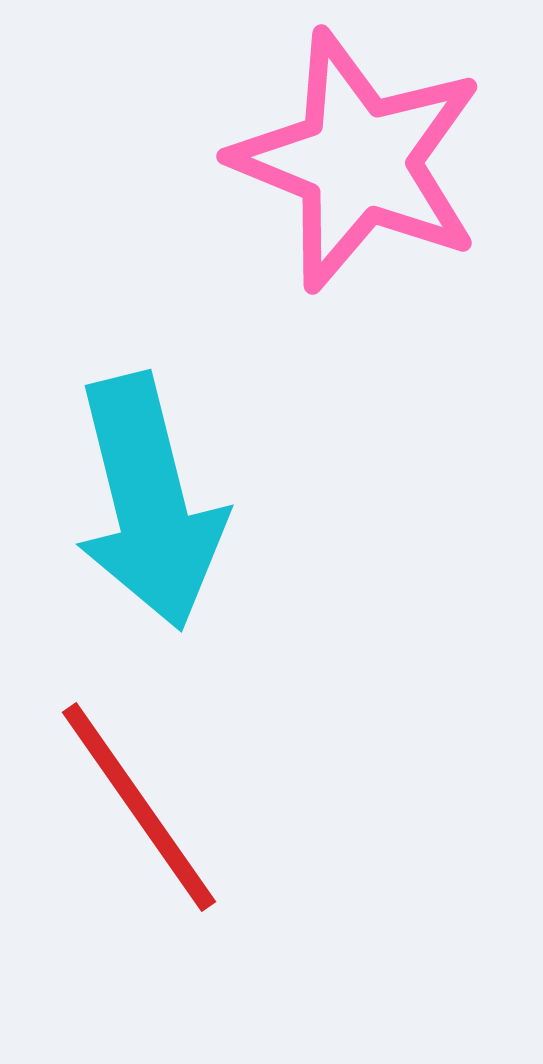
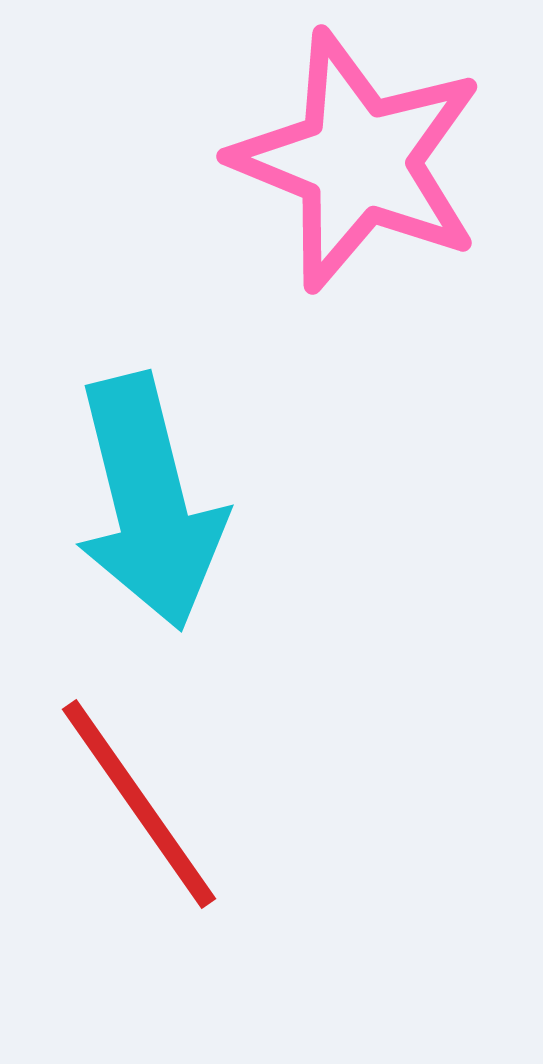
red line: moved 3 px up
